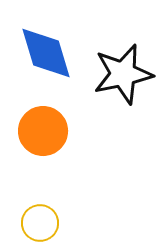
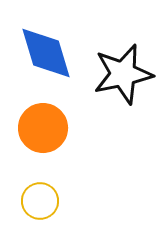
orange circle: moved 3 px up
yellow circle: moved 22 px up
